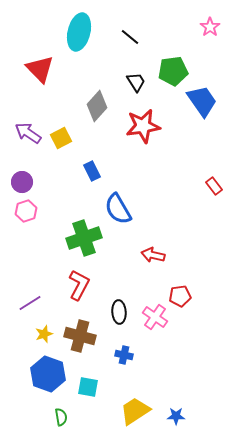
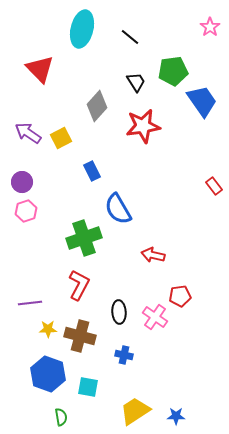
cyan ellipse: moved 3 px right, 3 px up
purple line: rotated 25 degrees clockwise
yellow star: moved 4 px right, 5 px up; rotated 18 degrees clockwise
